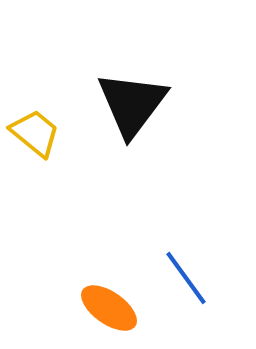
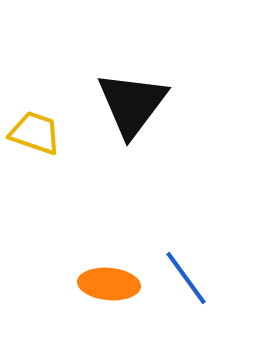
yellow trapezoid: rotated 20 degrees counterclockwise
orange ellipse: moved 24 px up; rotated 30 degrees counterclockwise
